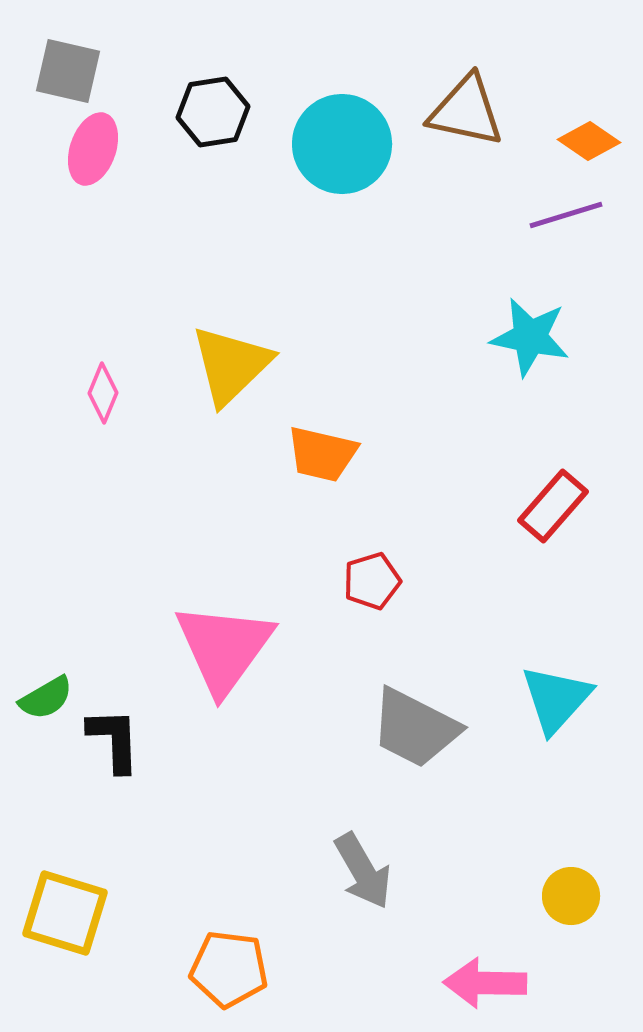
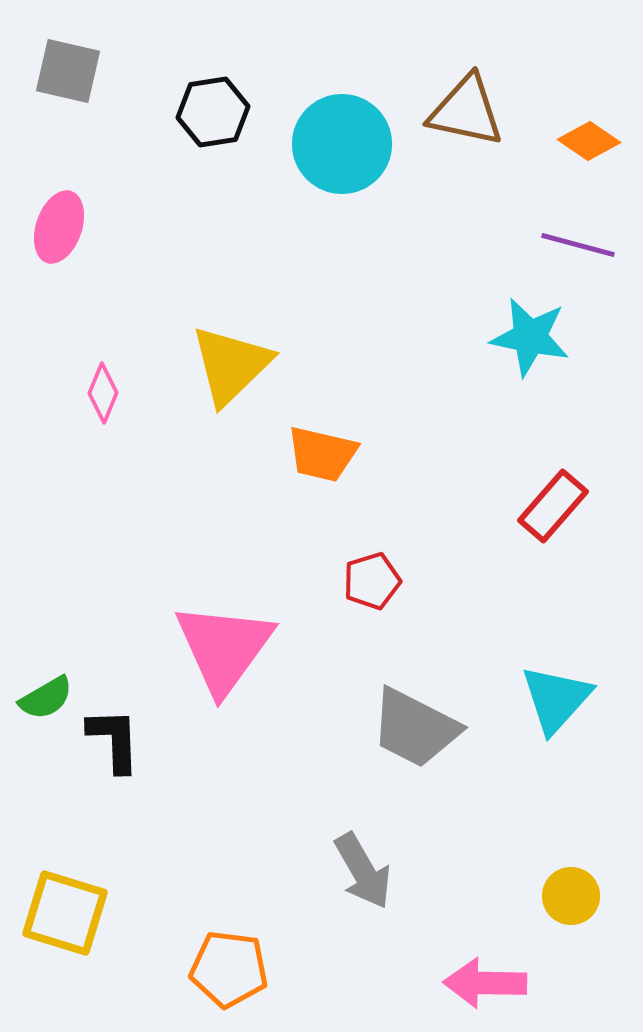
pink ellipse: moved 34 px left, 78 px down
purple line: moved 12 px right, 30 px down; rotated 32 degrees clockwise
